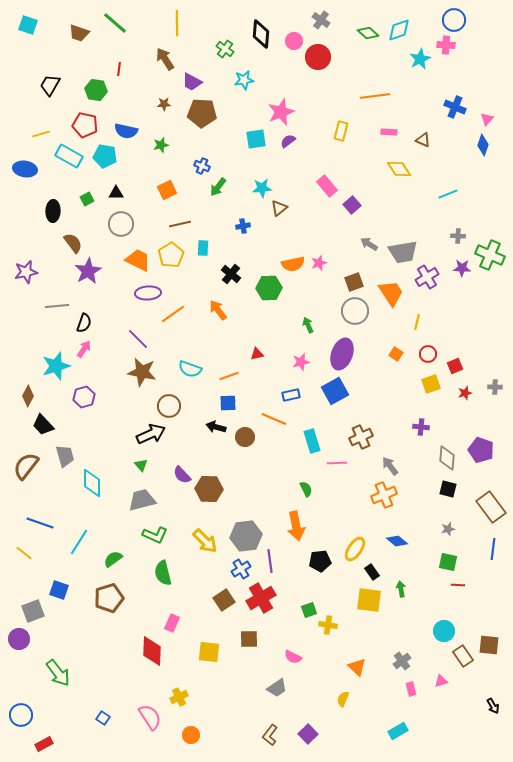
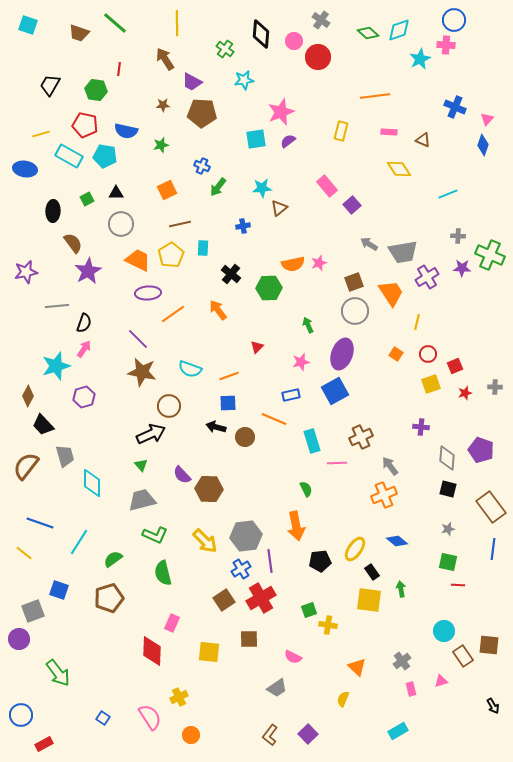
brown star at (164, 104): moved 1 px left, 1 px down
red triangle at (257, 354): moved 7 px up; rotated 32 degrees counterclockwise
